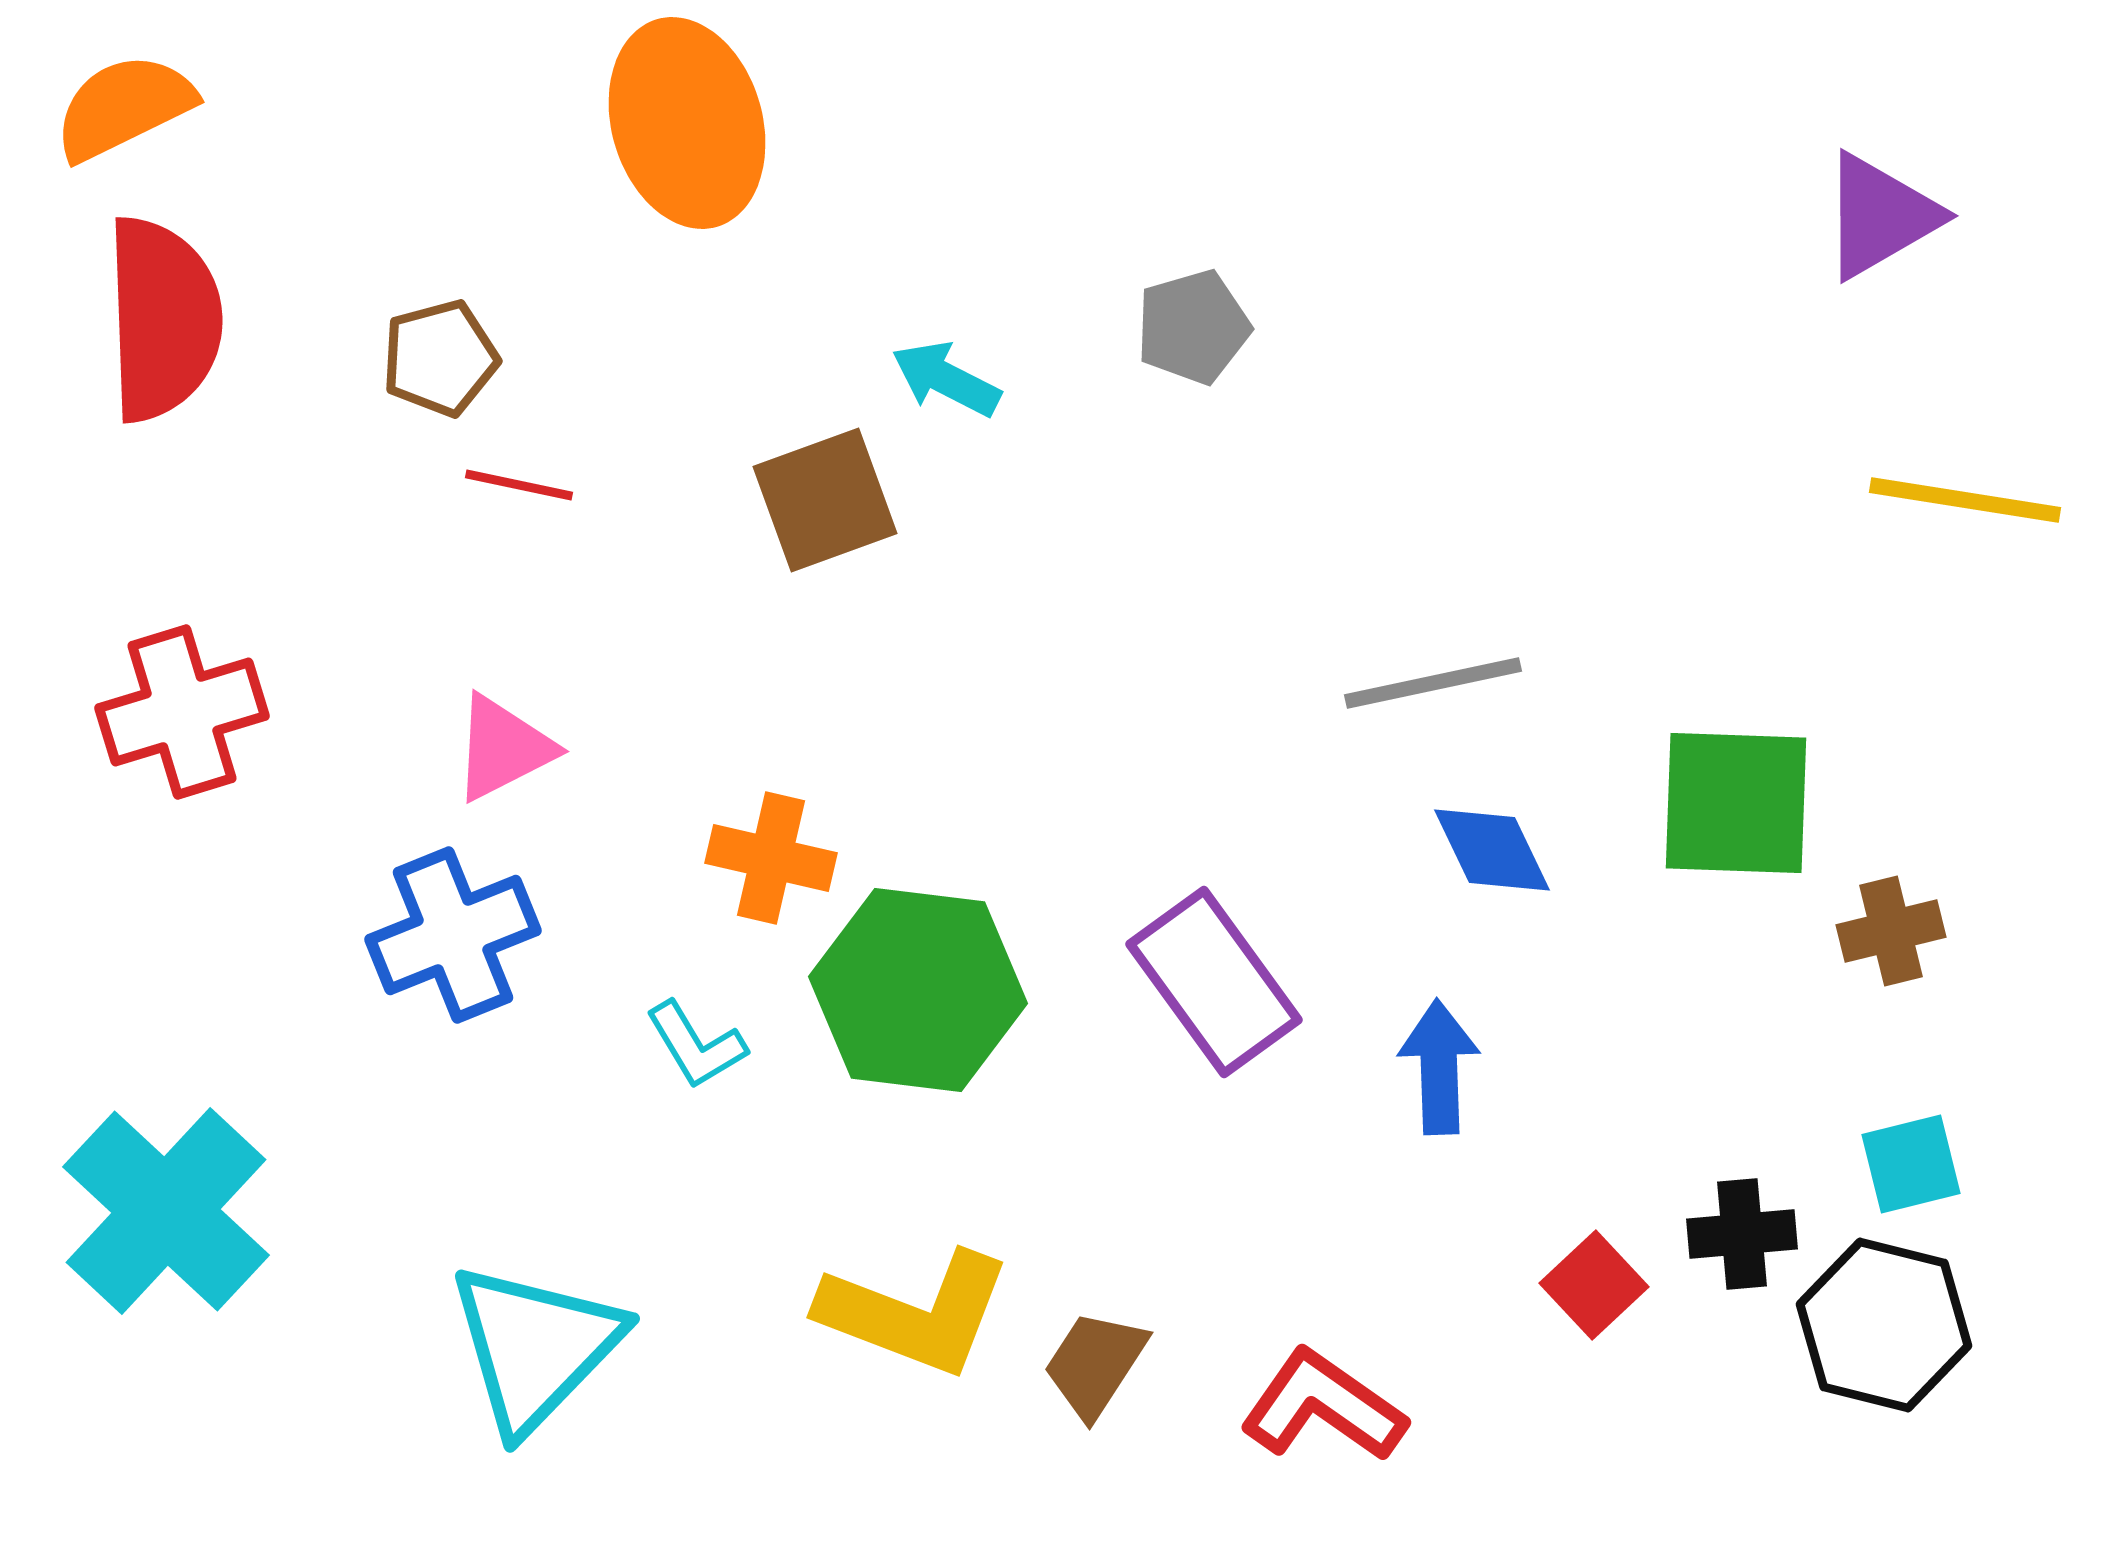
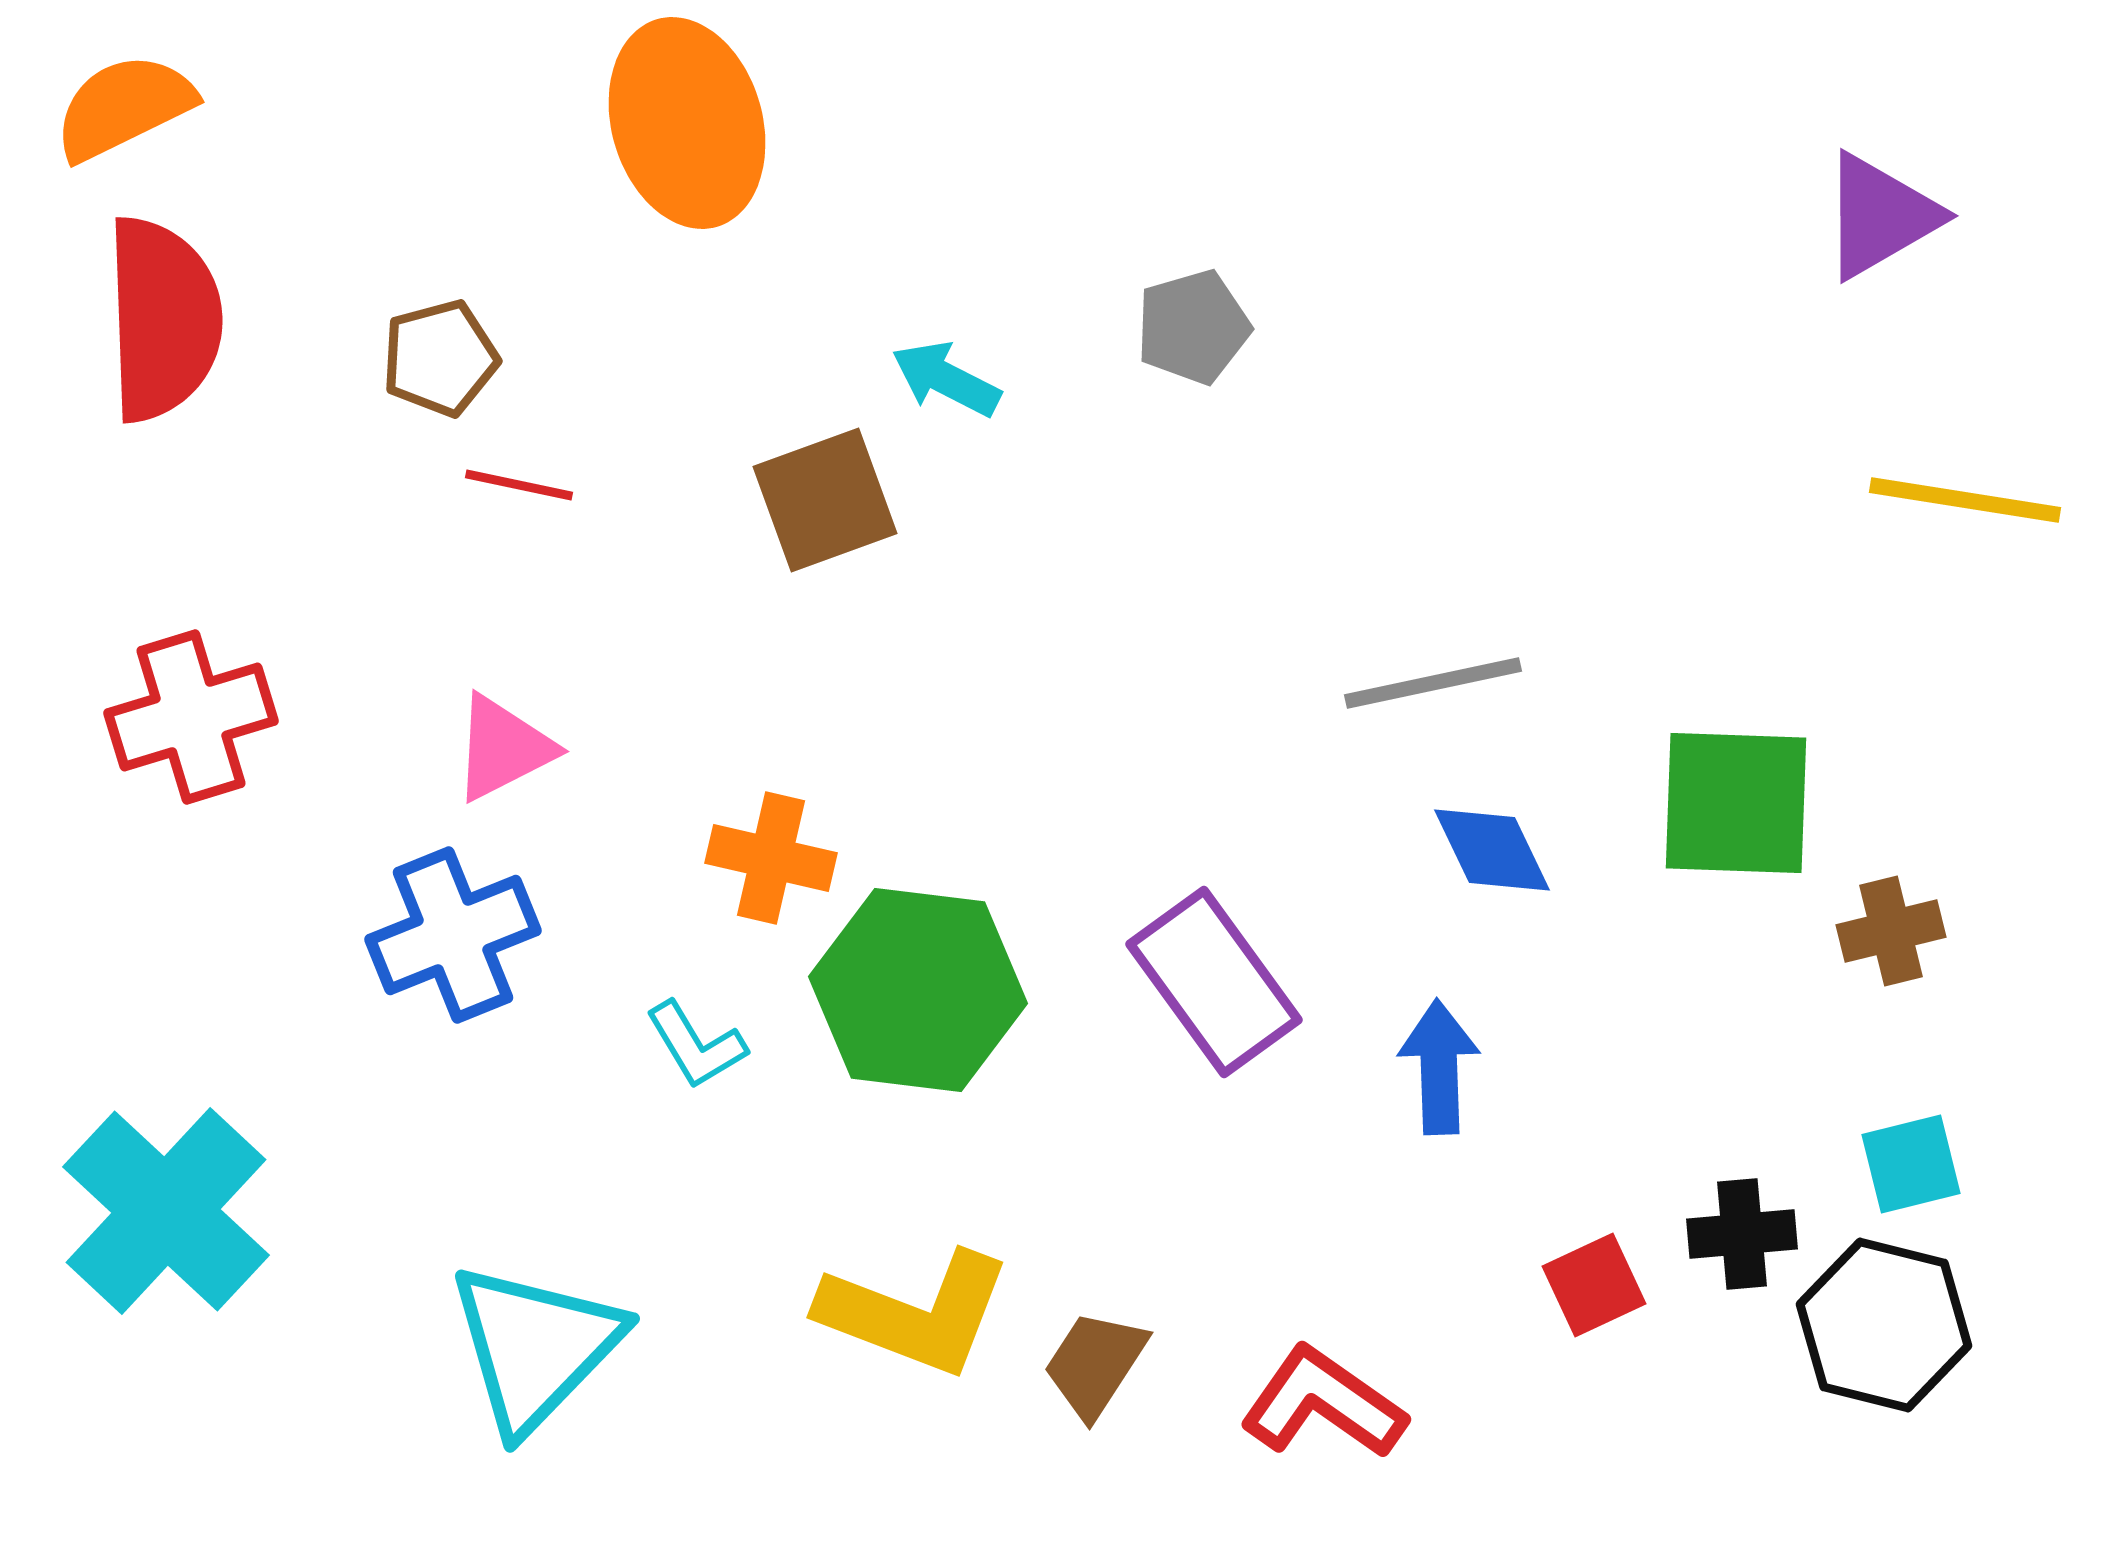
red cross: moved 9 px right, 5 px down
red square: rotated 18 degrees clockwise
red L-shape: moved 3 px up
